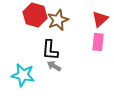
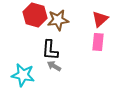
brown star: rotated 15 degrees clockwise
